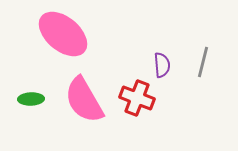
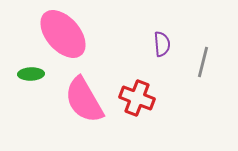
pink ellipse: rotated 9 degrees clockwise
purple semicircle: moved 21 px up
green ellipse: moved 25 px up
